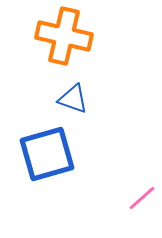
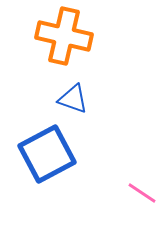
blue square: rotated 12 degrees counterclockwise
pink line: moved 5 px up; rotated 76 degrees clockwise
